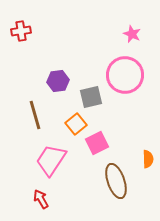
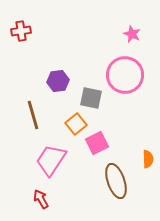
gray square: moved 1 px down; rotated 25 degrees clockwise
brown line: moved 2 px left
